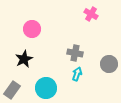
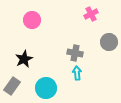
pink cross: rotated 32 degrees clockwise
pink circle: moved 9 px up
gray circle: moved 22 px up
cyan arrow: moved 1 px up; rotated 24 degrees counterclockwise
gray rectangle: moved 4 px up
